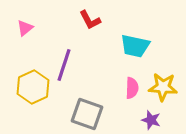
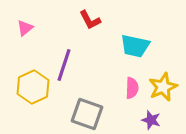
yellow star: rotated 28 degrees counterclockwise
